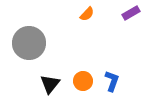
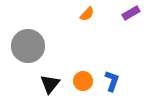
gray circle: moved 1 px left, 3 px down
